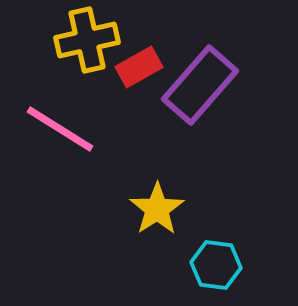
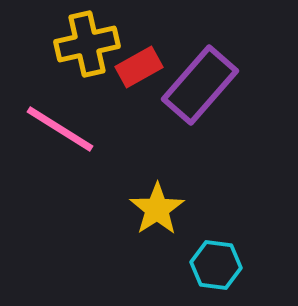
yellow cross: moved 4 px down
